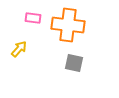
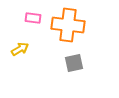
yellow arrow: moved 1 px right; rotated 18 degrees clockwise
gray square: rotated 24 degrees counterclockwise
